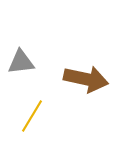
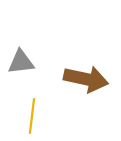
yellow line: rotated 24 degrees counterclockwise
